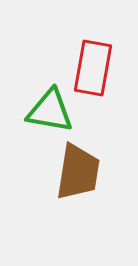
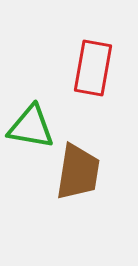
green triangle: moved 19 px left, 16 px down
